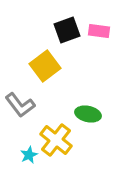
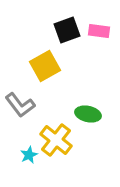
yellow square: rotated 8 degrees clockwise
